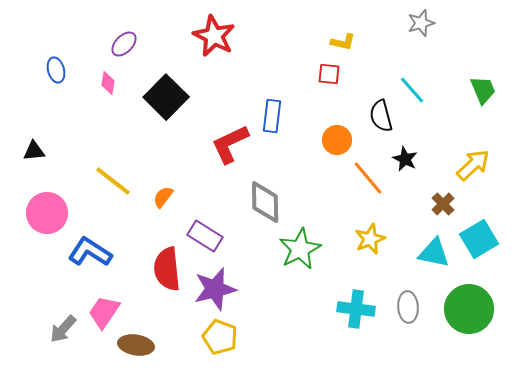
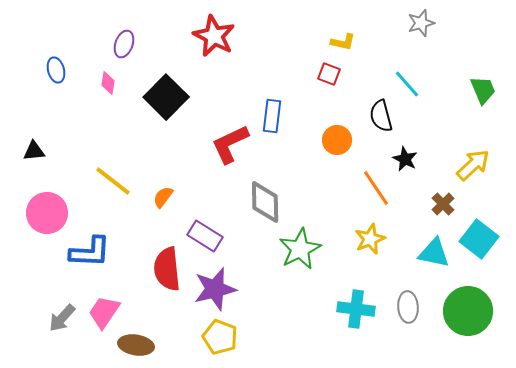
purple ellipse: rotated 24 degrees counterclockwise
red square: rotated 15 degrees clockwise
cyan line: moved 5 px left, 6 px up
orange line: moved 8 px right, 10 px down; rotated 6 degrees clockwise
cyan square: rotated 21 degrees counterclockwise
blue L-shape: rotated 150 degrees clockwise
green circle: moved 1 px left, 2 px down
gray arrow: moved 1 px left, 11 px up
